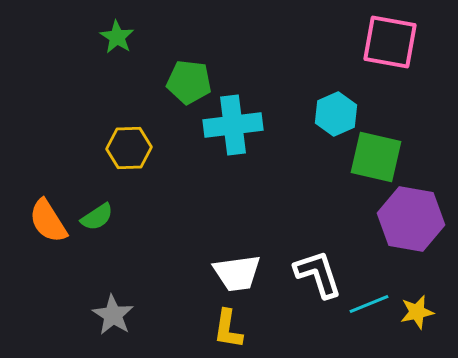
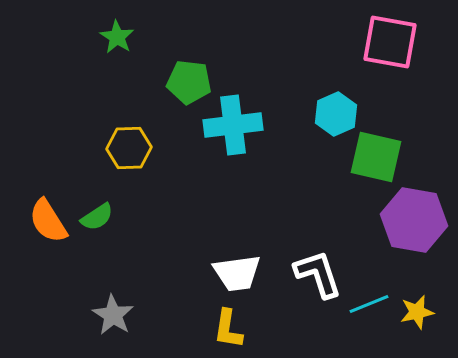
purple hexagon: moved 3 px right, 1 px down
